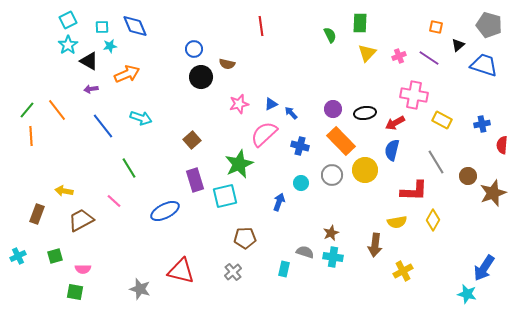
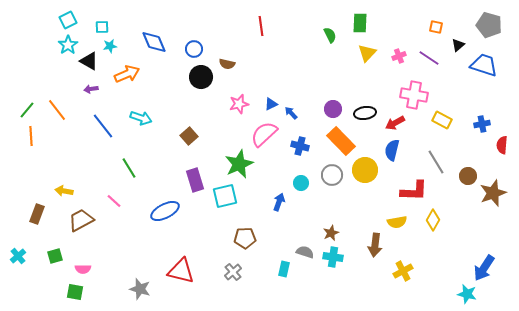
blue diamond at (135, 26): moved 19 px right, 16 px down
brown square at (192, 140): moved 3 px left, 4 px up
cyan cross at (18, 256): rotated 14 degrees counterclockwise
